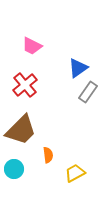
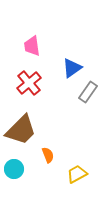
pink trapezoid: rotated 55 degrees clockwise
blue triangle: moved 6 px left
red cross: moved 4 px right, 2 px up
orange semicircle: rotated 14 degrees counterclockwise
yellow trapezoid: moved 2 px right, 1 px down
